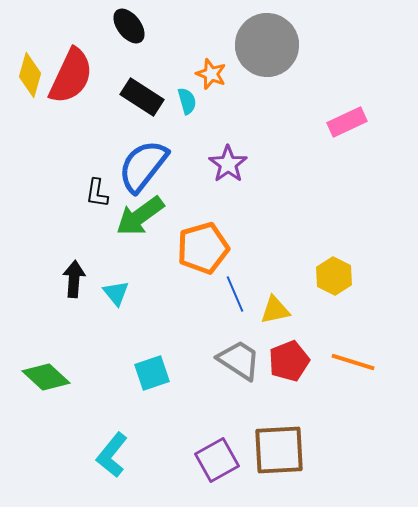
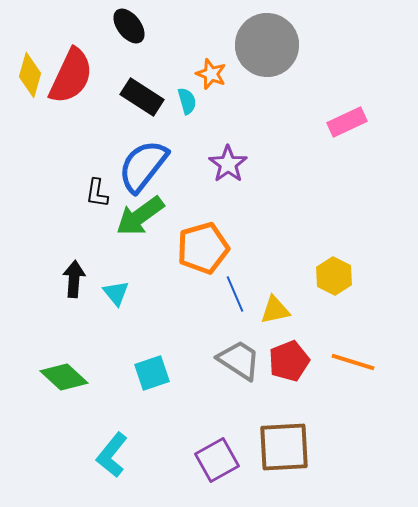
green diamond: moved 18 px right
brown square: moved 5 px right, 3 px up
